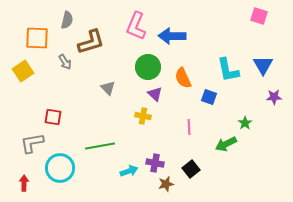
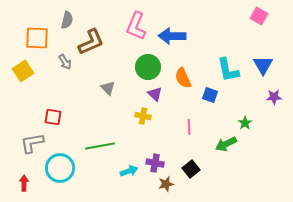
pink square: rotated 12 degrees clockwise
brown L-shape: rotated 8 degrees counterclockwise
blue square: moved 1 px right, 2 px up
